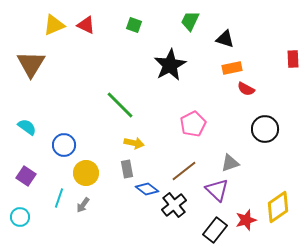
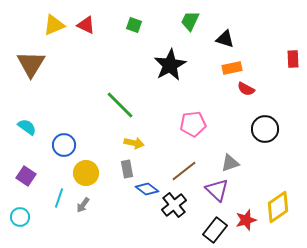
pink pentagon: rotated 20 degrees clockwise
